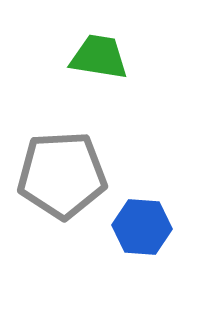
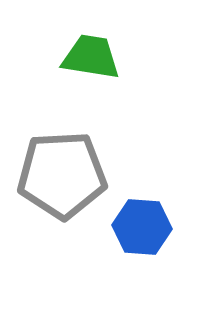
green trapezoid: moved 8 px left
